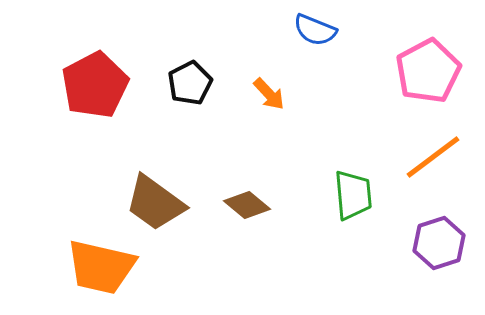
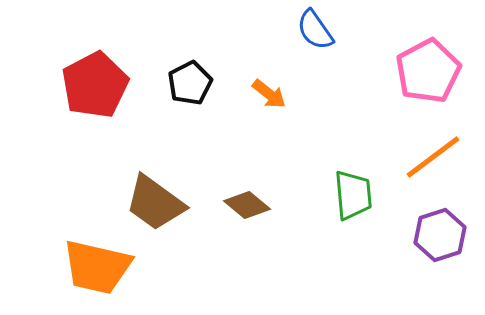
blue semicircle: rotated 33 degrees clockwise
orange arrow: rotated 9 degrees counterclockwise
purple hexagon: moved 1 px right, 8 px up
orange trapezoid: moved 4 px left
